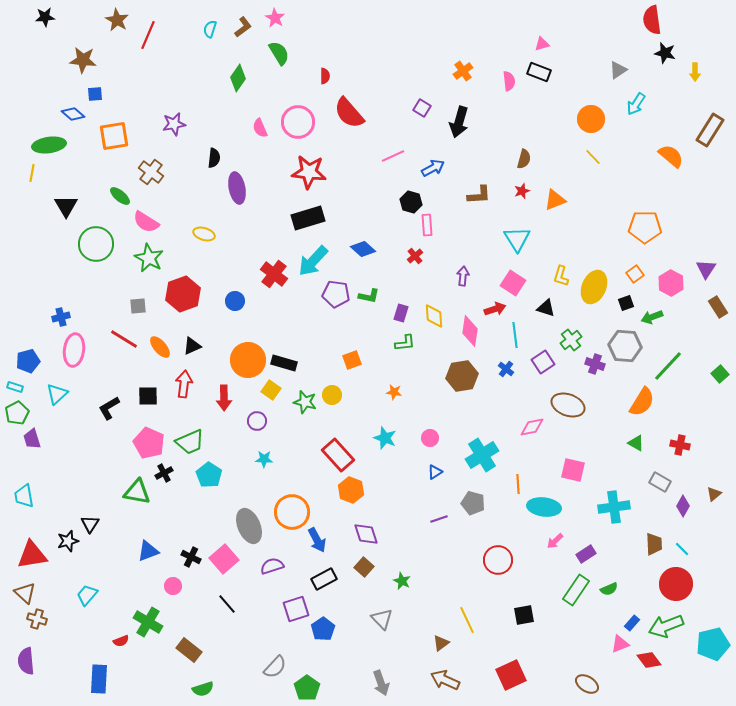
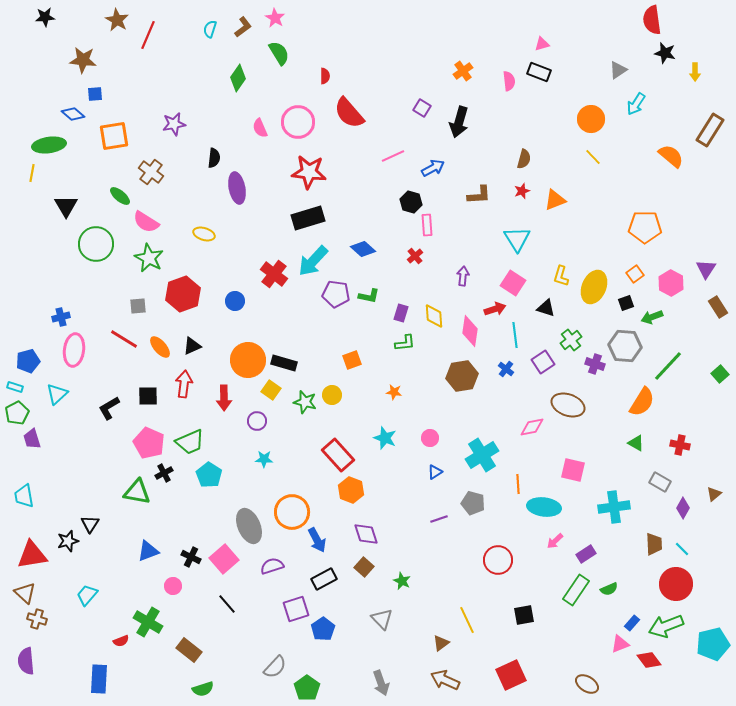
purple diamond at (683, 506): moved 2 px down
